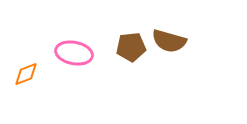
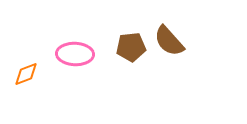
brown semicircle: rotated 32 degrees clockwise
pink ellipse: moved 1 px right, 1 px down; rotated 9 degrees counterclockwise
